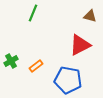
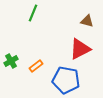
brown triangle: moved 3 px left, 5 px down
red triangle: moved 4 px down
blue pentagon: moved 2 px left
